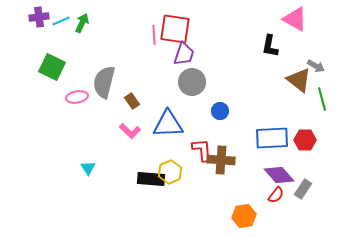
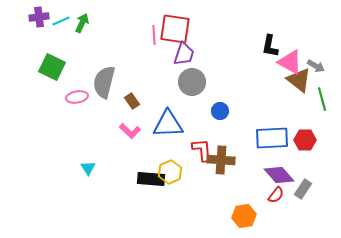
pink triangle: moved 5 px left, 43 px down
